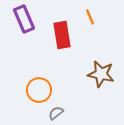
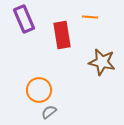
orange line: rotated 63 degrees counterclockwise
brown star: moved 1 px right, 12 px up
gray semicircle: moved 7 px left, 1 px up
